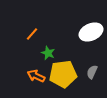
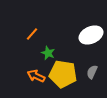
white ellipse: moved 3 px down
yellow pentagon: rotated 16 degrees clockwise
